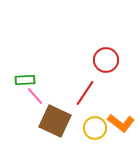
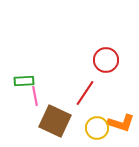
green rectangle: moved 1 px left, 1 px down
pink line: rotated 30 degrees clockwise
orange L-shape: rotated 20 degrees counterclockwise
yellow circle: moved 2 px right
